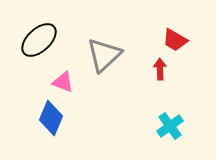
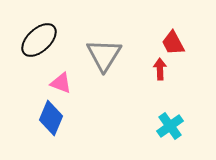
red trapezoid: moved 2 px left, 3 px down; rotated 32 degrees clockwise
gray triangle: rotated 15 degrees counterclockwise
pink triangle: moved 2 px left, 1 px down
